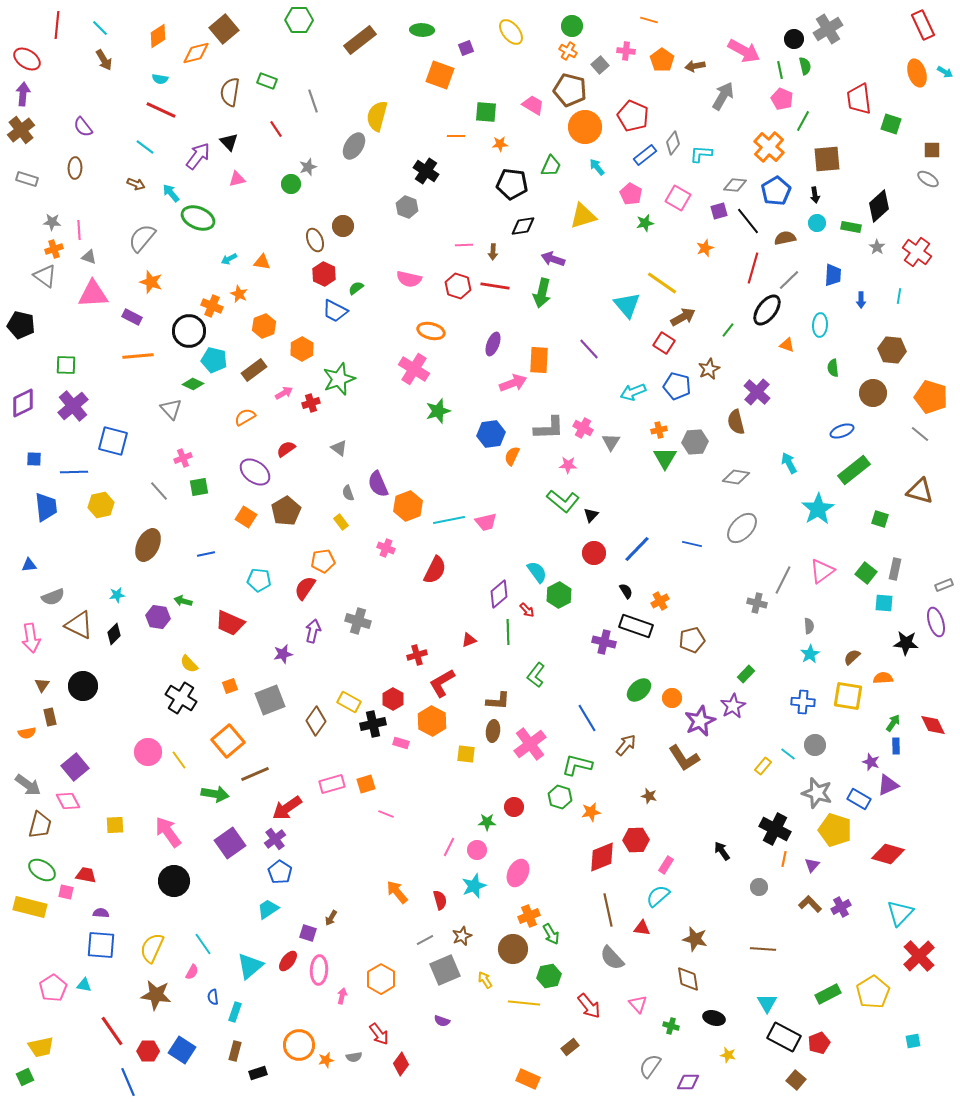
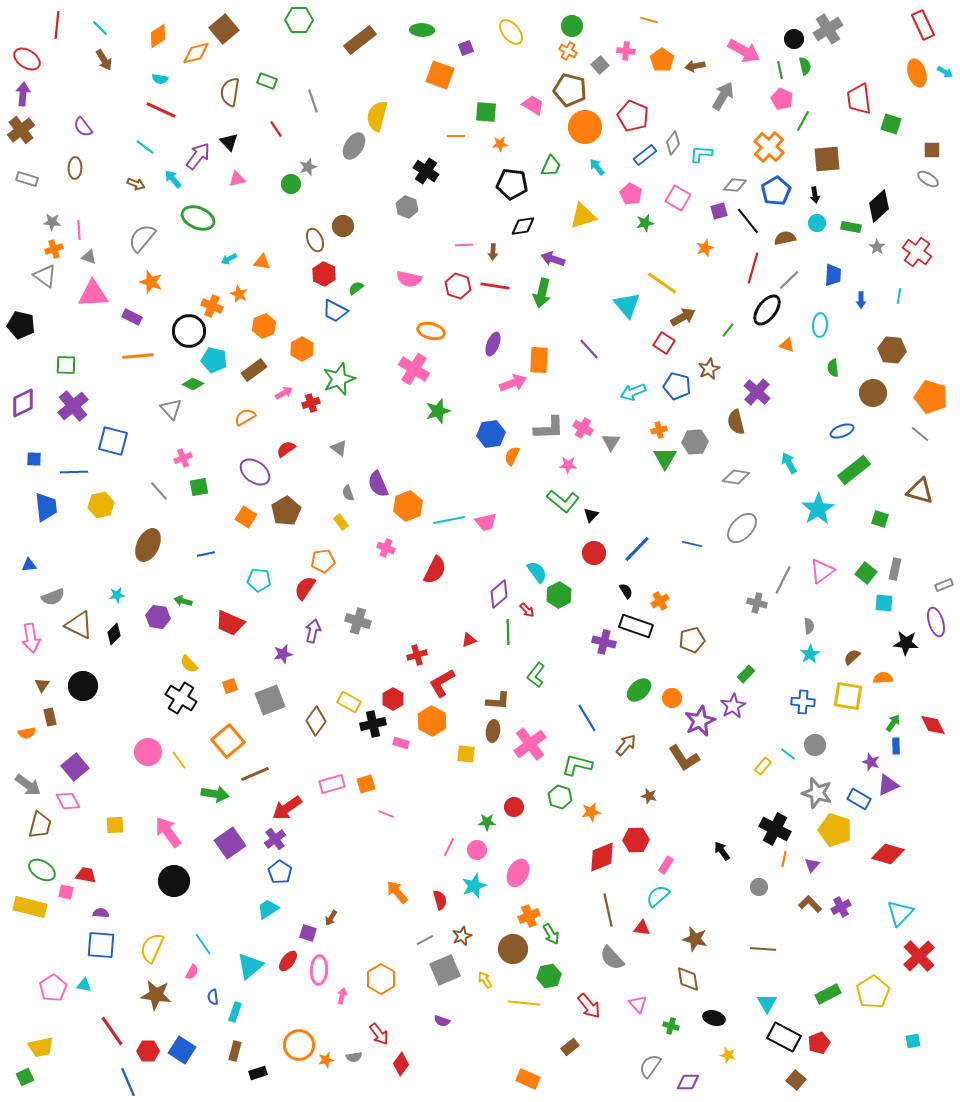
cyan arrow at (171, 193): moved 2 px right, 14 px up
